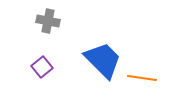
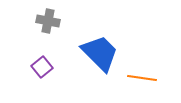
blue trapezoid: moved 3 px left, 7 px up
